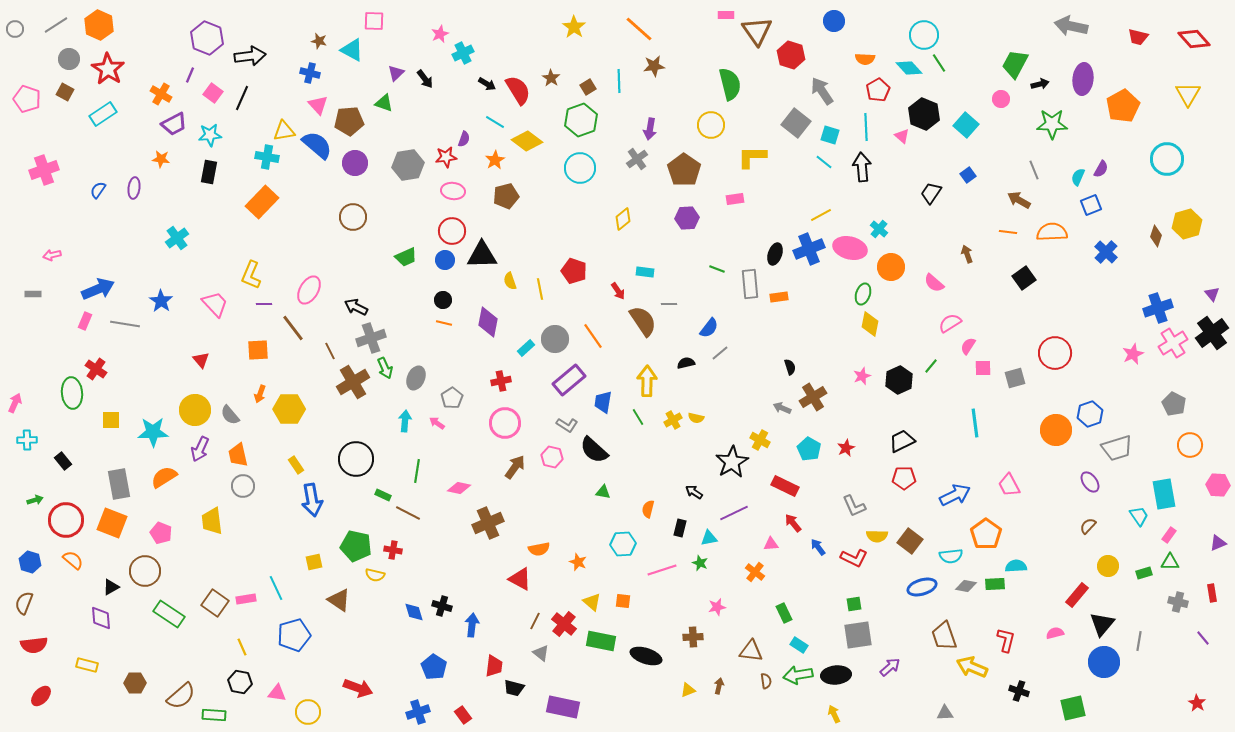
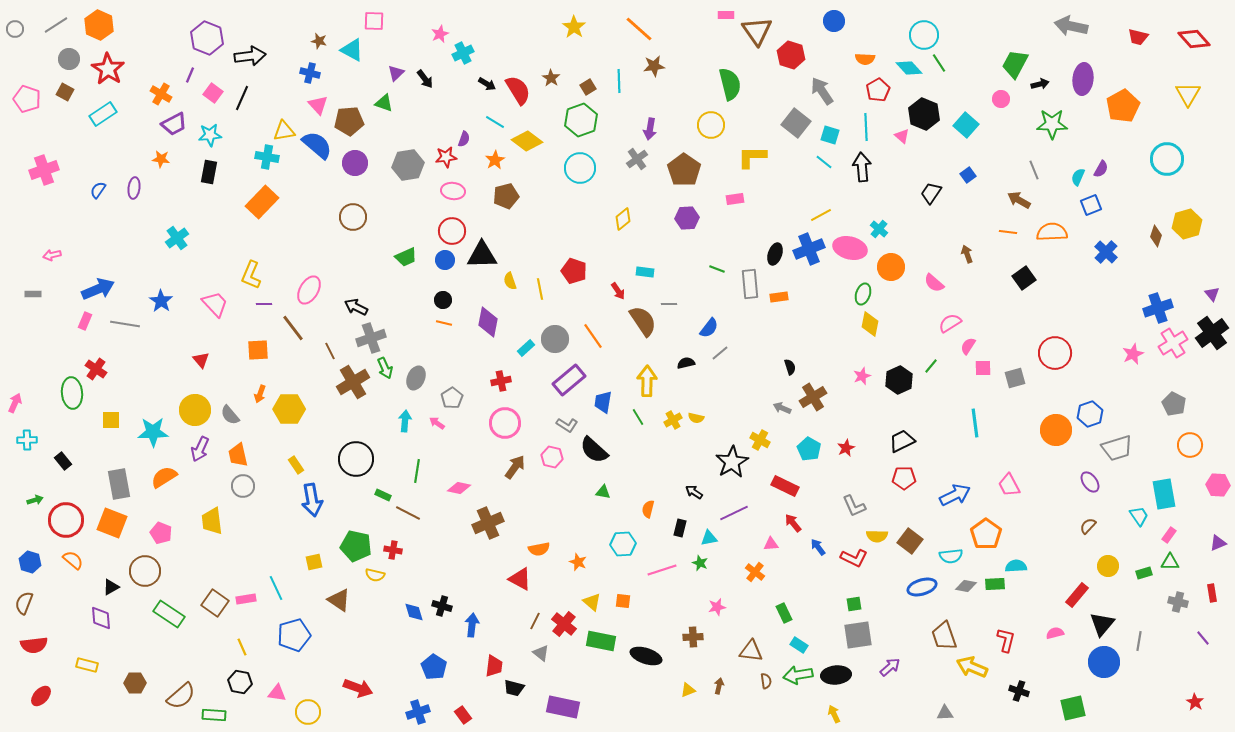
red star at (1197, 703): moved 2 px left, 1 px up
